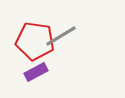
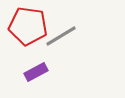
red pentagon: moved 7 px left, 15 px up
